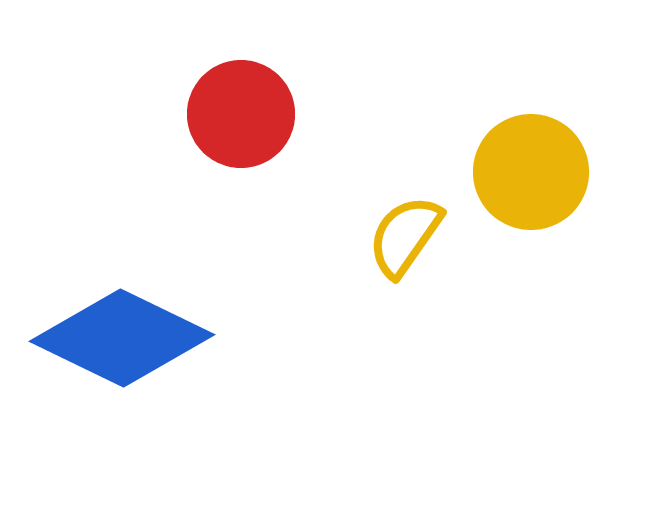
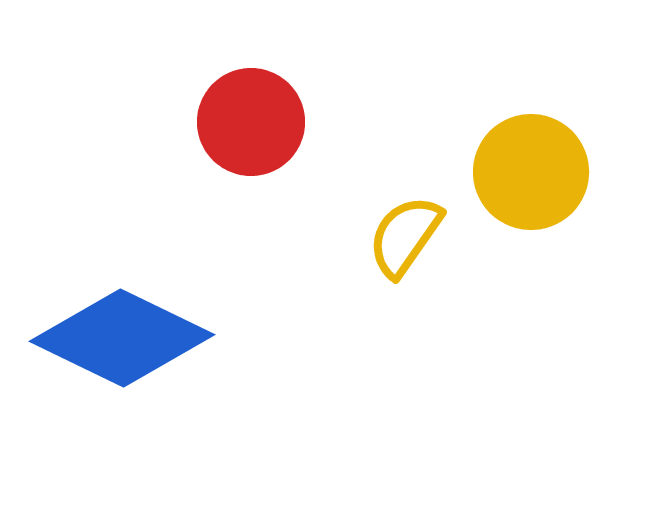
red circle: moved 10 px right, 8 px down
